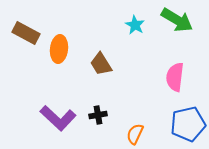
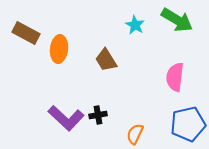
brown trapezoid: moved 5 px right, 4 px up
purple L-shape: moved 8 px right
